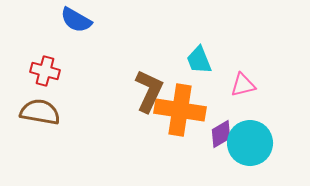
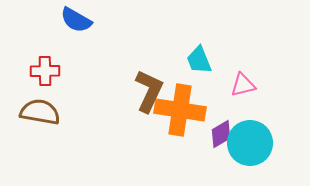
red cross: rotated 16 degrees counterclockwise
